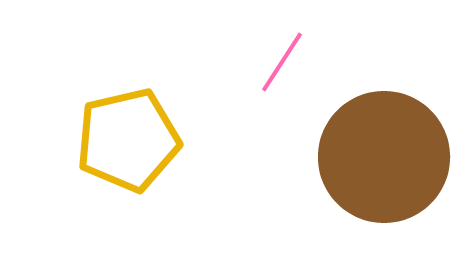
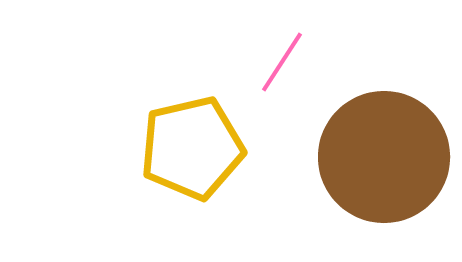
yellow pentagon: moved 64 px right, 8 px down
